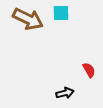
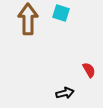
cyan square: rotated 18 degrees clockwise
brown arrow: rotated 116 degrees counterclockwise
